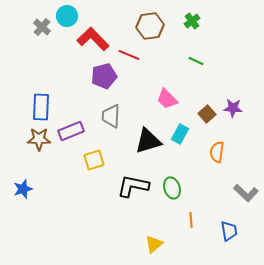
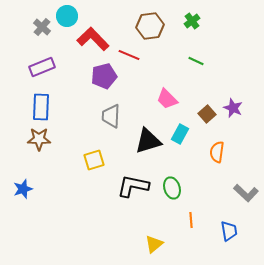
purple star: rotated 18 degrees clockwise
purple rectangle: moved 29 px left, 64 px up
